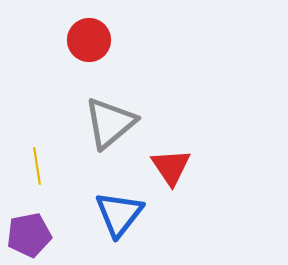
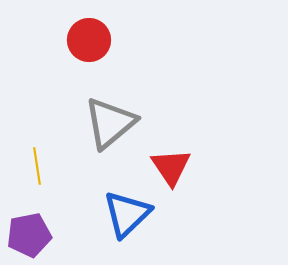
blue triangle: moved 8 px right; rotated 8 degrees clockwise
